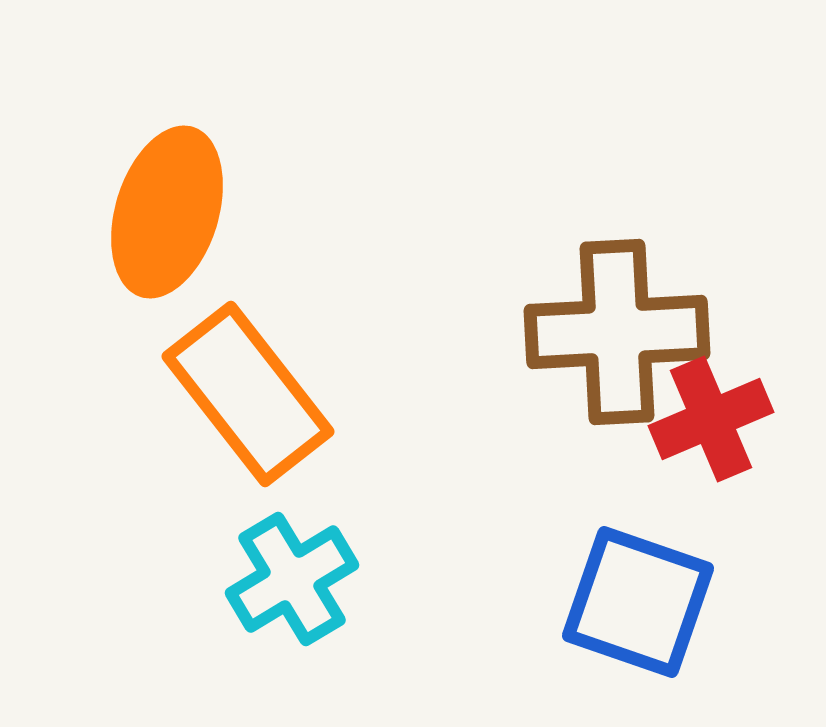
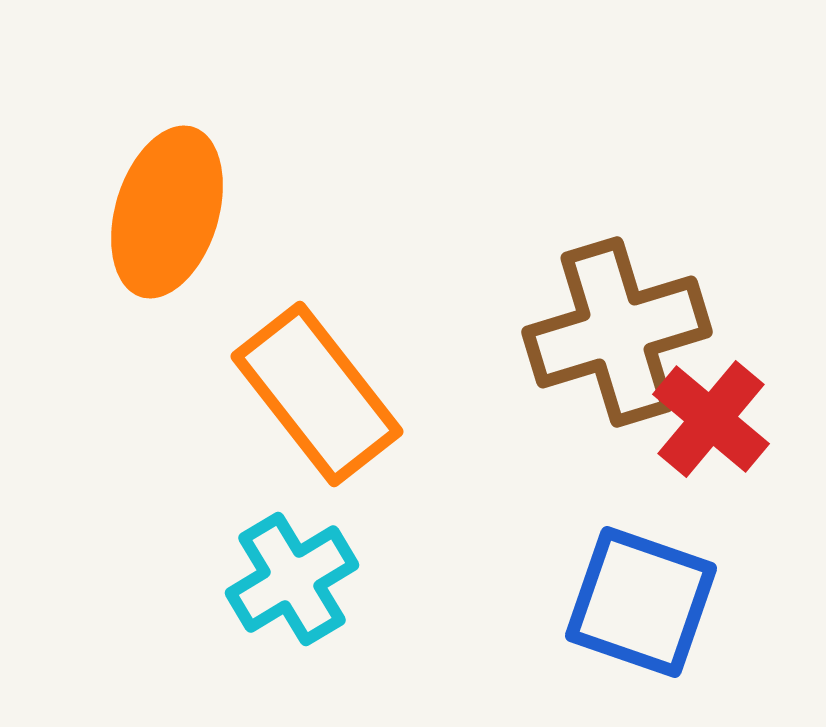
brown cross: rotated 14 degrees counterclockwise
orange rectangle: moved 69 px right
red cross: rotated 27 degrees counterclockwise
blue square: moved 3 px right
